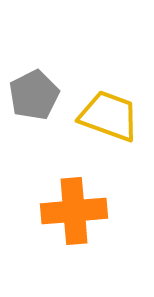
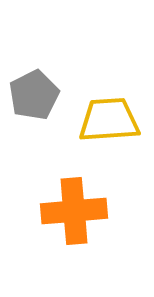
yellow trapezoid: moved 4 px down; rotated 24 degrees counterclockwise
